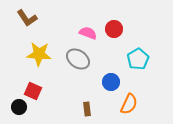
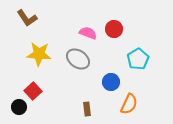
red square: rotated 24 degrees clockwise
